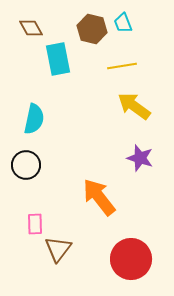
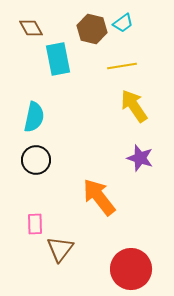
cyan trapezoid: rotated 105 degrees counterclockwise
yellow arrow: rotated 20 degrees clockwise
cyan semicircle: moved 2 px up
black circle: moved 10 px right, 5 px up
brown triangle: moved 2 px right
red circle: moved 10 px down
